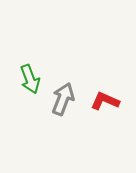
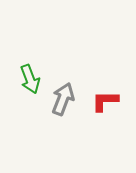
red L-shape: rotated 24 degrees counterclockwise
